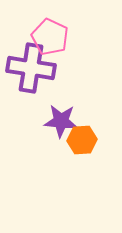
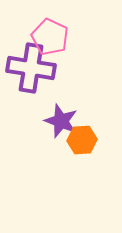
purple star: rotated 16 degrees clockwise
